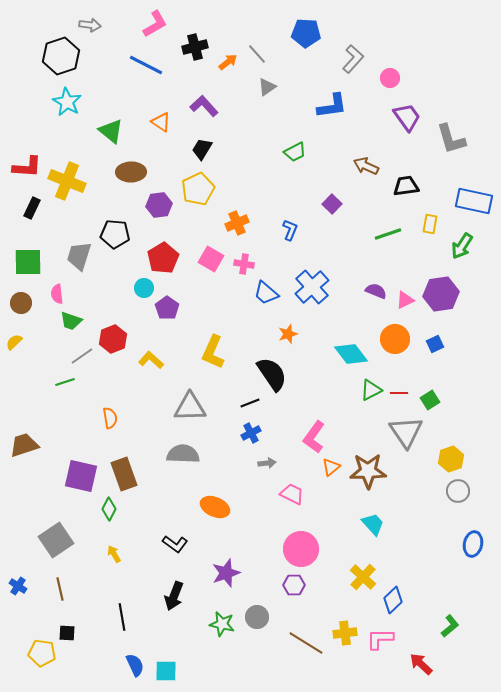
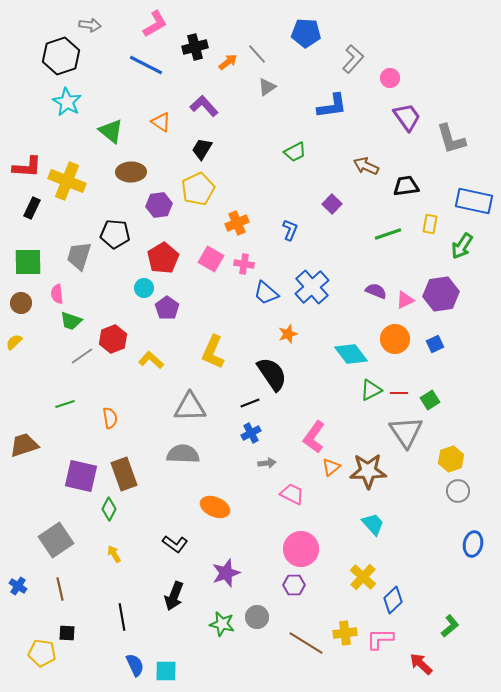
green line at (65, 382): moved 22 px down
